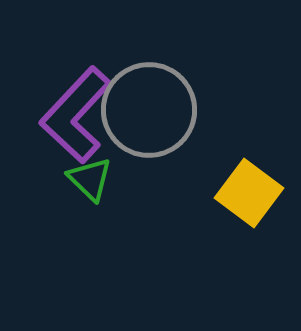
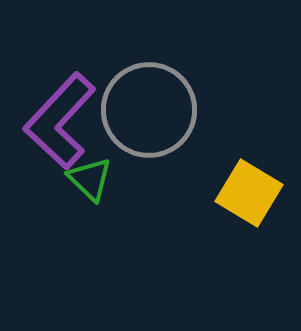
purple L-shape: moved 16 px left, 6 px down
yellow square: rotated 6 degrees counterclockwise
